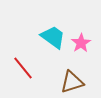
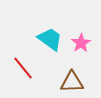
cyan trapezoid: moved 3 px left, 2 px down
brown triangle: rotated 15 degrees clockwise
